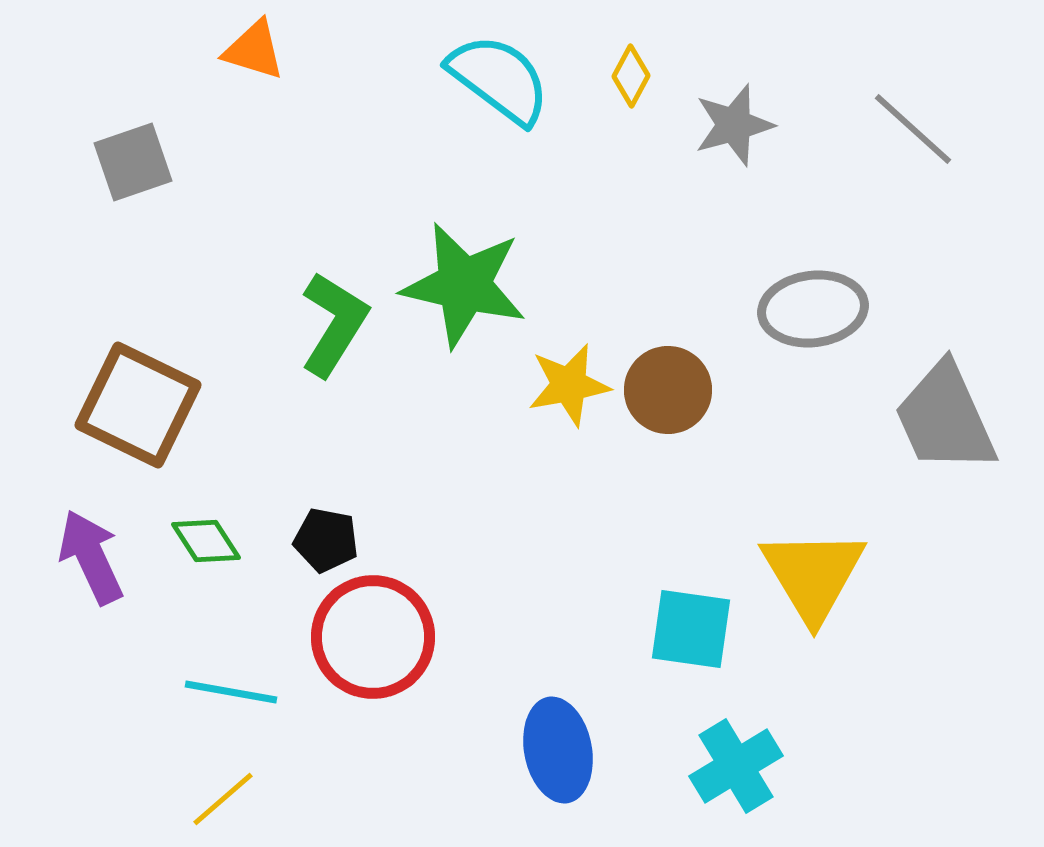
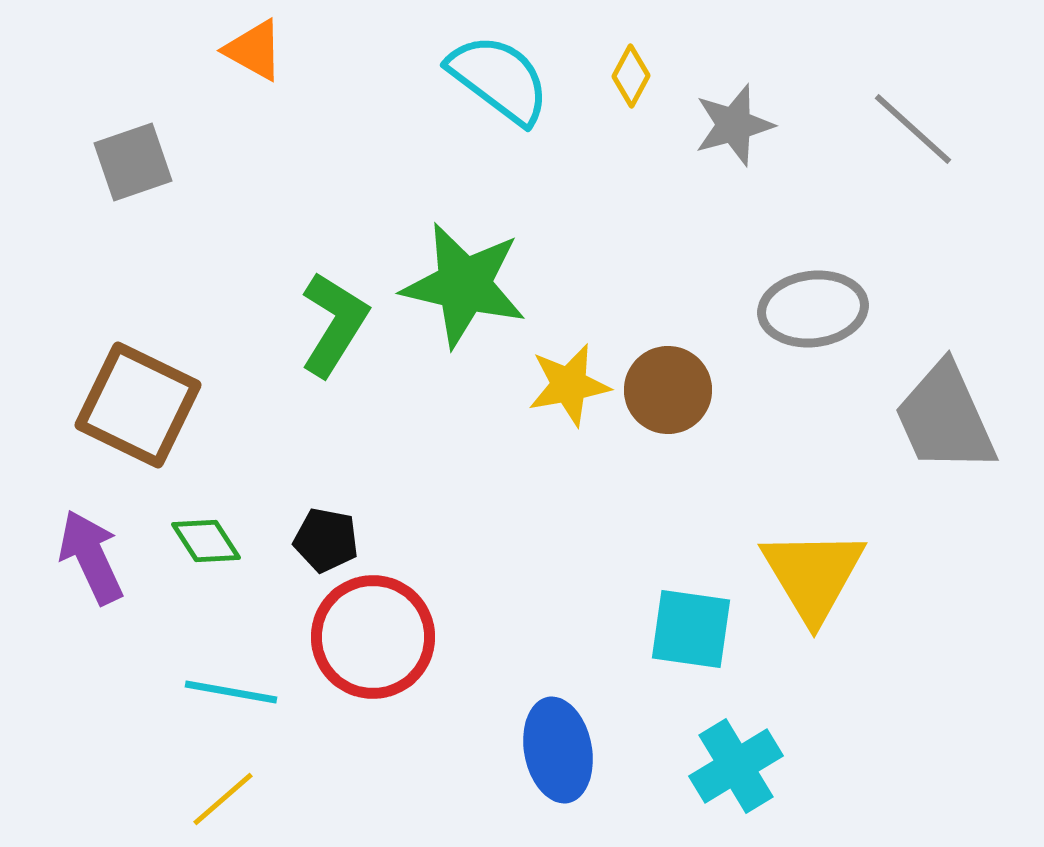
orange triangle: rotated 12 degrees clockwise
